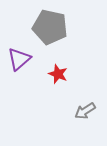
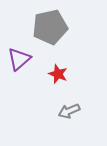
gray pentagon: rotated 24 degrees counterclockwise
gray arrow: moved 16 px left; rotated 10 degrees clockwise
